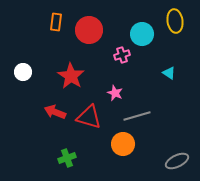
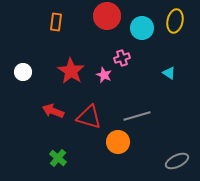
yellow ellipse: rotated 20 degrees clockwise
red circle: moved 18 px right, 14 px up
cyan circle: moved 6 px up
pink cross: moved 3 px down
red star: moved 5 px up
pink star: moved 11 px left, 18 px up
red arrow: moved 2 px left, 1 px up
orange circle: moved 5 px left, 2 px up
green cross: moved 9 px left; rotated 30 degrees counterclockwise
